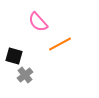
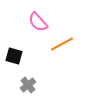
orange line: moved 2 px right
gray cross: moved 3 px right, 10 px down
